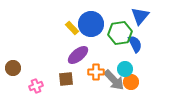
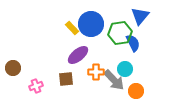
blue semicircle: moved 2 px left, 1 px up
orange circle: moved 5 px right, 9 px down
